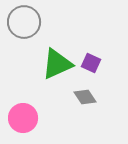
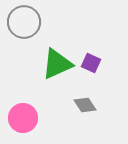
gray diamond: moved 8 px down
